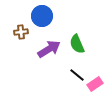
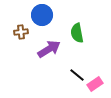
blue circle: moved 1 px up
green semicircle: moved 11 px up; rotated 12 degrees clockwise
